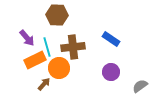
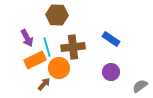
purple arrow: rotated 12 degrees clockwise
